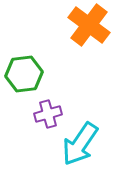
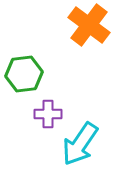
purple cross: rotated 16 degrees clockwise
